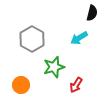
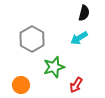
black semicircle: moved 8 px left
